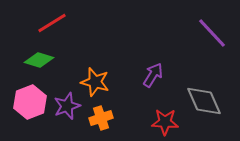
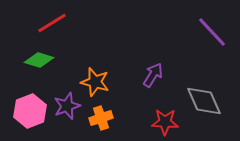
purple line: moved 1 px up
pink hexagon: moved 9 px down
